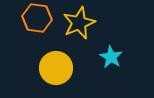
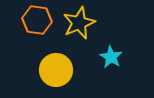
orange hexagon: moved 2 px down
yellow circle: moved 2 px down
